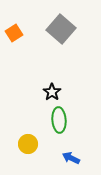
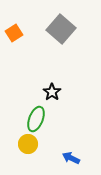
green ellipse: moved 23 px left, 1 px up; rotated 25 degrees clockwise
